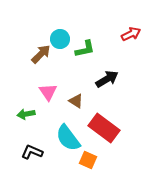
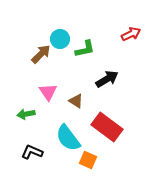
red rectangle: moved 3 px right, 1 px up
